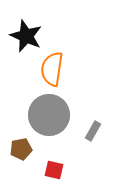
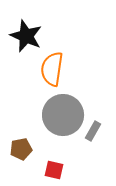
gray circle: moved 14 px right
